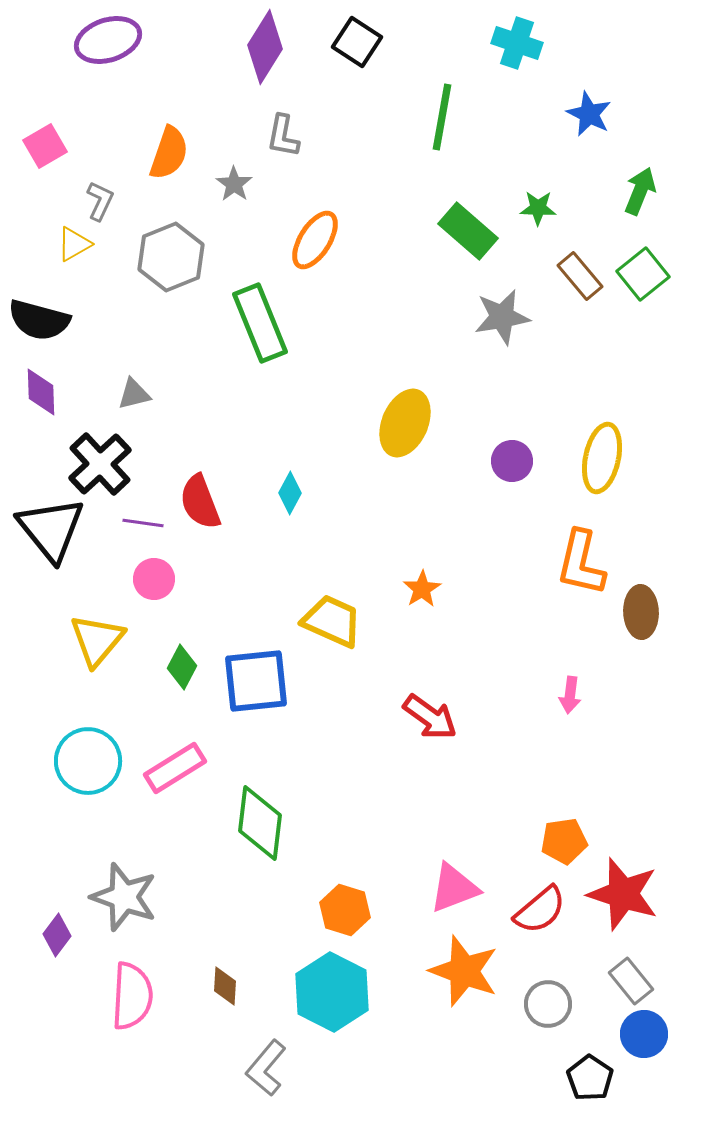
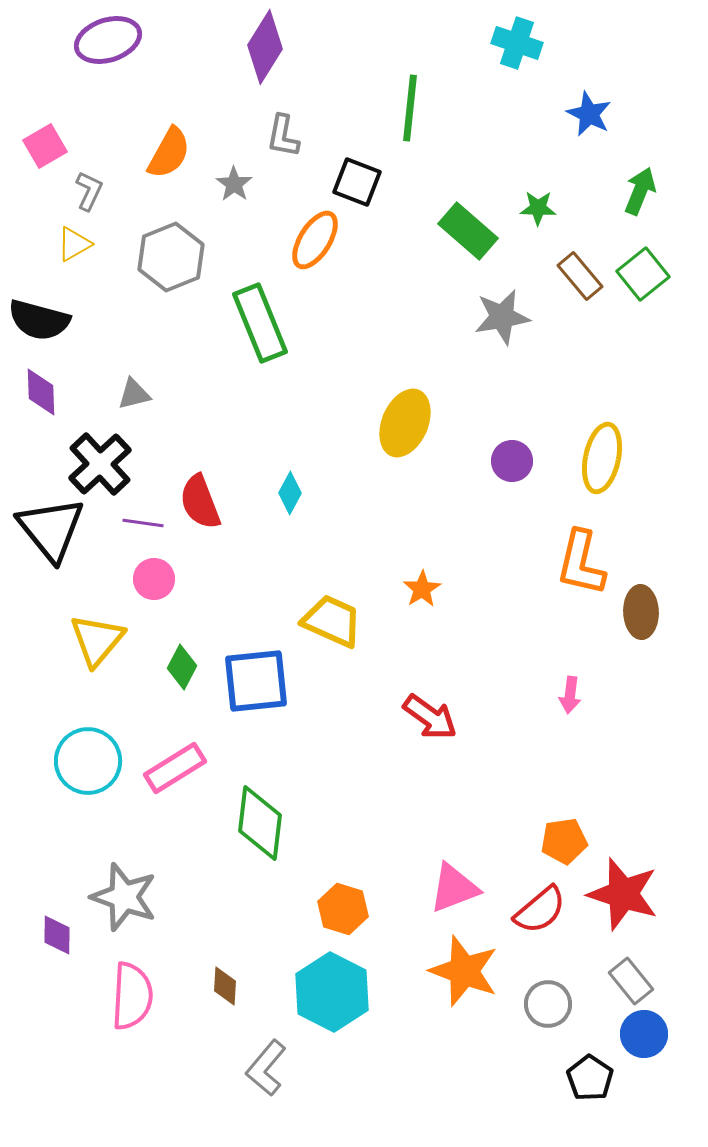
black square at (357, 42): moved 140 px down; rotated 12 degrees counterclockwise
green line at (442, 117): moved 32 px left, 9 px up; rotated 4 degrees counterclockwise
orange semicircle at (169, 153): rotated 10 degrees clockwise
gray L-shape at (100, 201): moved 11 px left, 10 px up
orange hexagon at (345, 910): moved 2 px left, 1 px up
purple diamond at (57, 935): rotated 36 degrees counterclockwise
